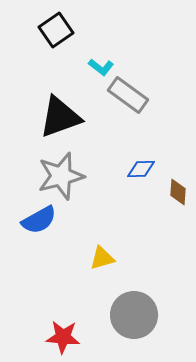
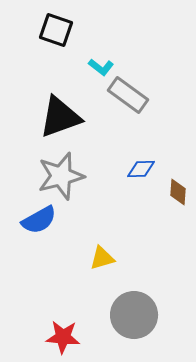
black square: rotated 36 degrees counterclockwise
